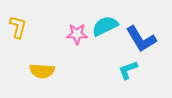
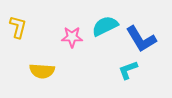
pink star: moved 5 px left, 3 px down
